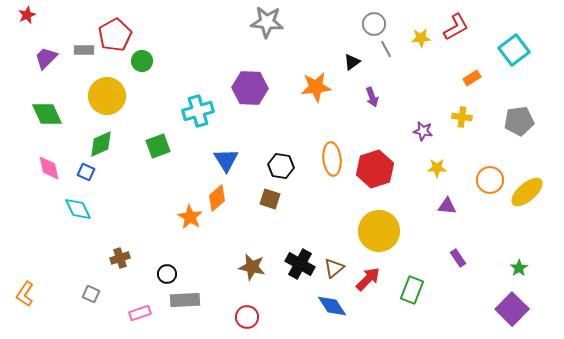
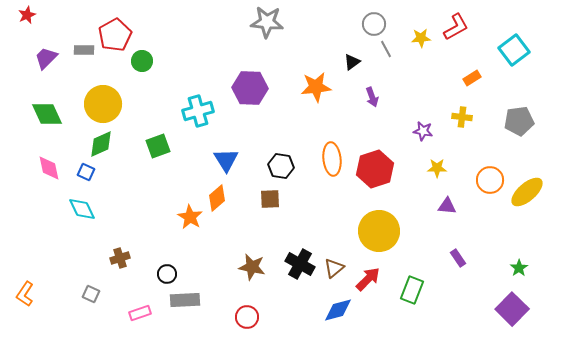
yellow circle at (107, 96): moved 4 px left, 8 px down
brown square at (270, 199): rotated 20 degrees counterclockwise
cyan diamond at (78, 209): moved 4 px right
blue diamond at (332, 306): moved 6 px right, 4 px down; rotated 72 degrees counterclockwise
